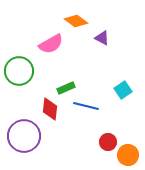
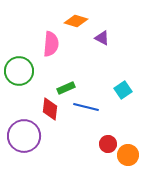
orange diamond: rotated 20 degrees counterclockwise
pink semicircle: rotated 55 degrees counterclockwise
blue line: moved 1 px down
red circle: moved 2 px down
